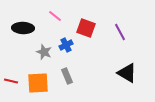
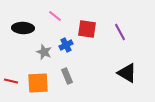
red square: moved 1 px right, 1 px down; rotated 12 degrees counterclockwise
